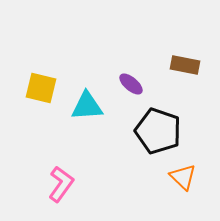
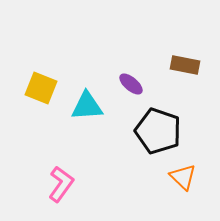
yellow square: rotated 8 degrees clockwise
